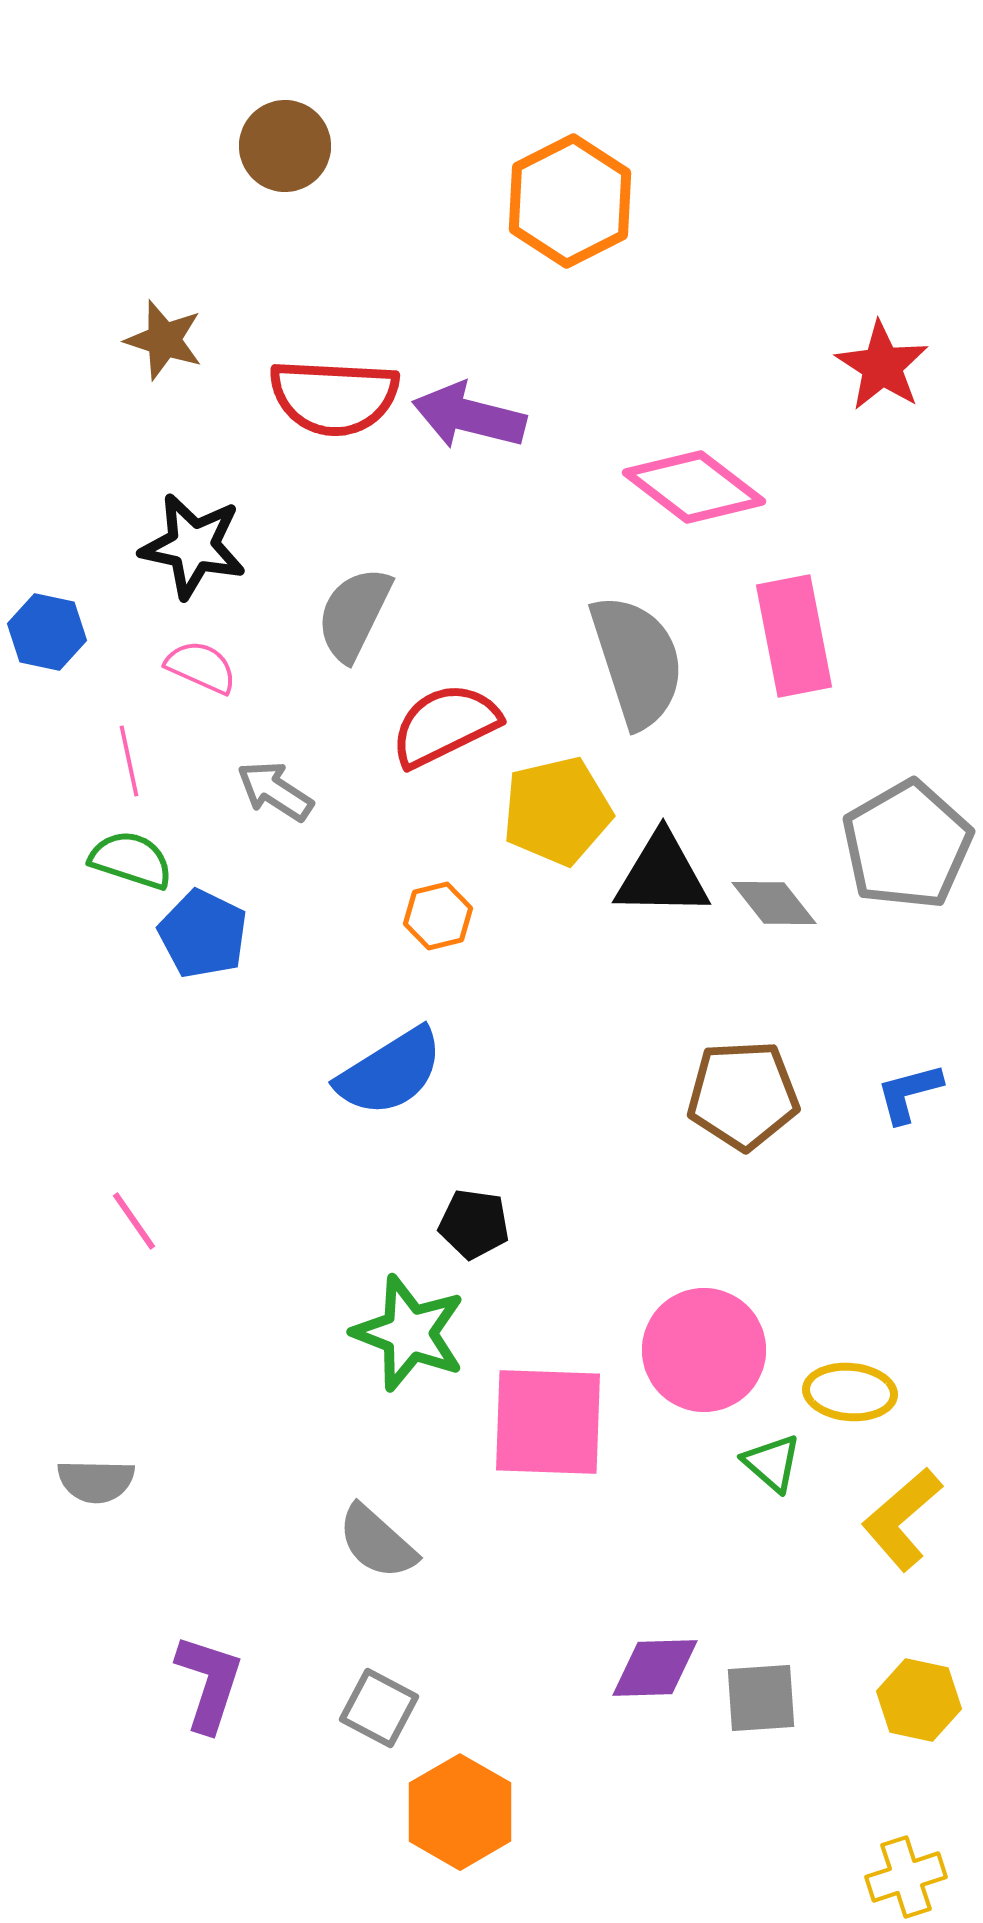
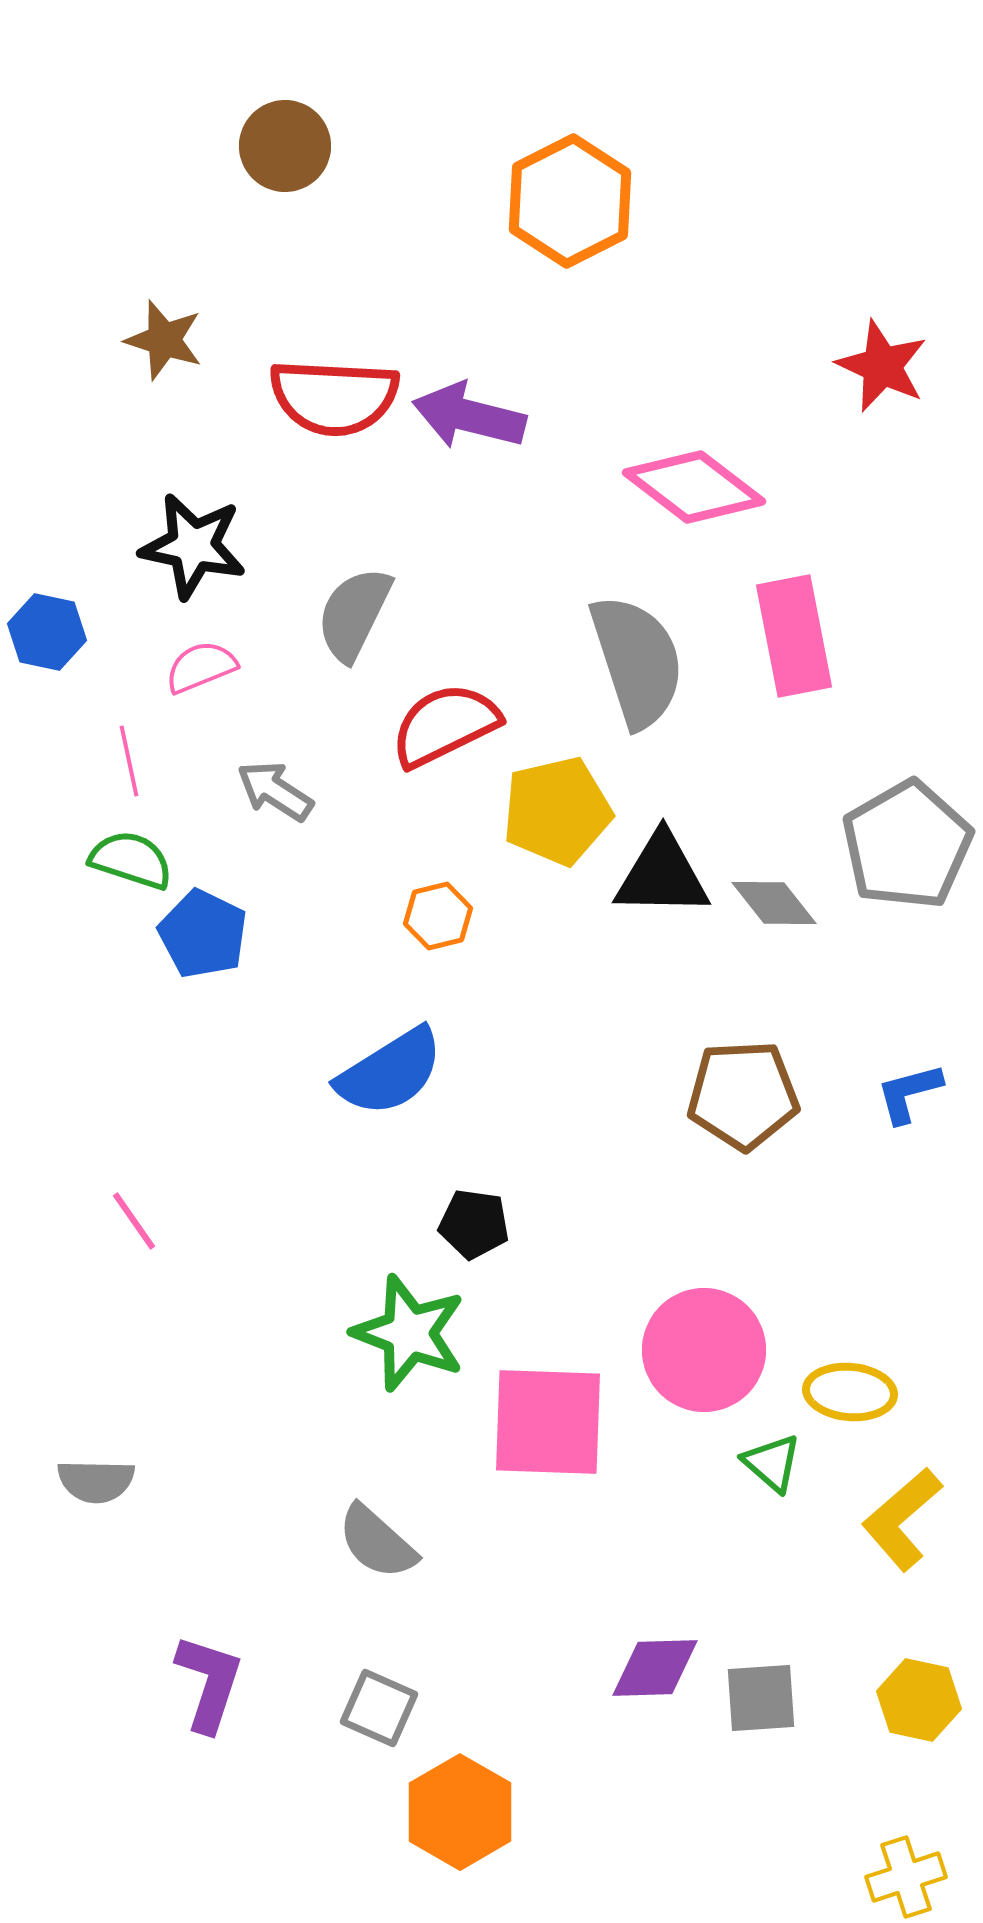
red star at (882, 366): rotated 8 degrees counterclockwise
pink semicircle at (201, 667): rotated 46 degrees counterclockwise
gray square at (379, 1708): rotated 4 degrees counterclockwise
